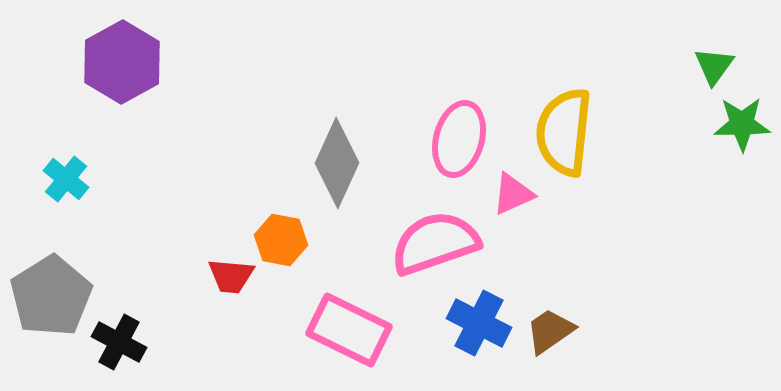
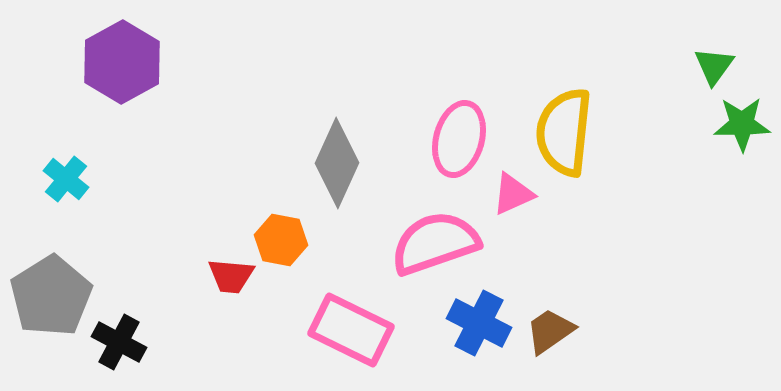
pink rectangle: moved 2 px right
